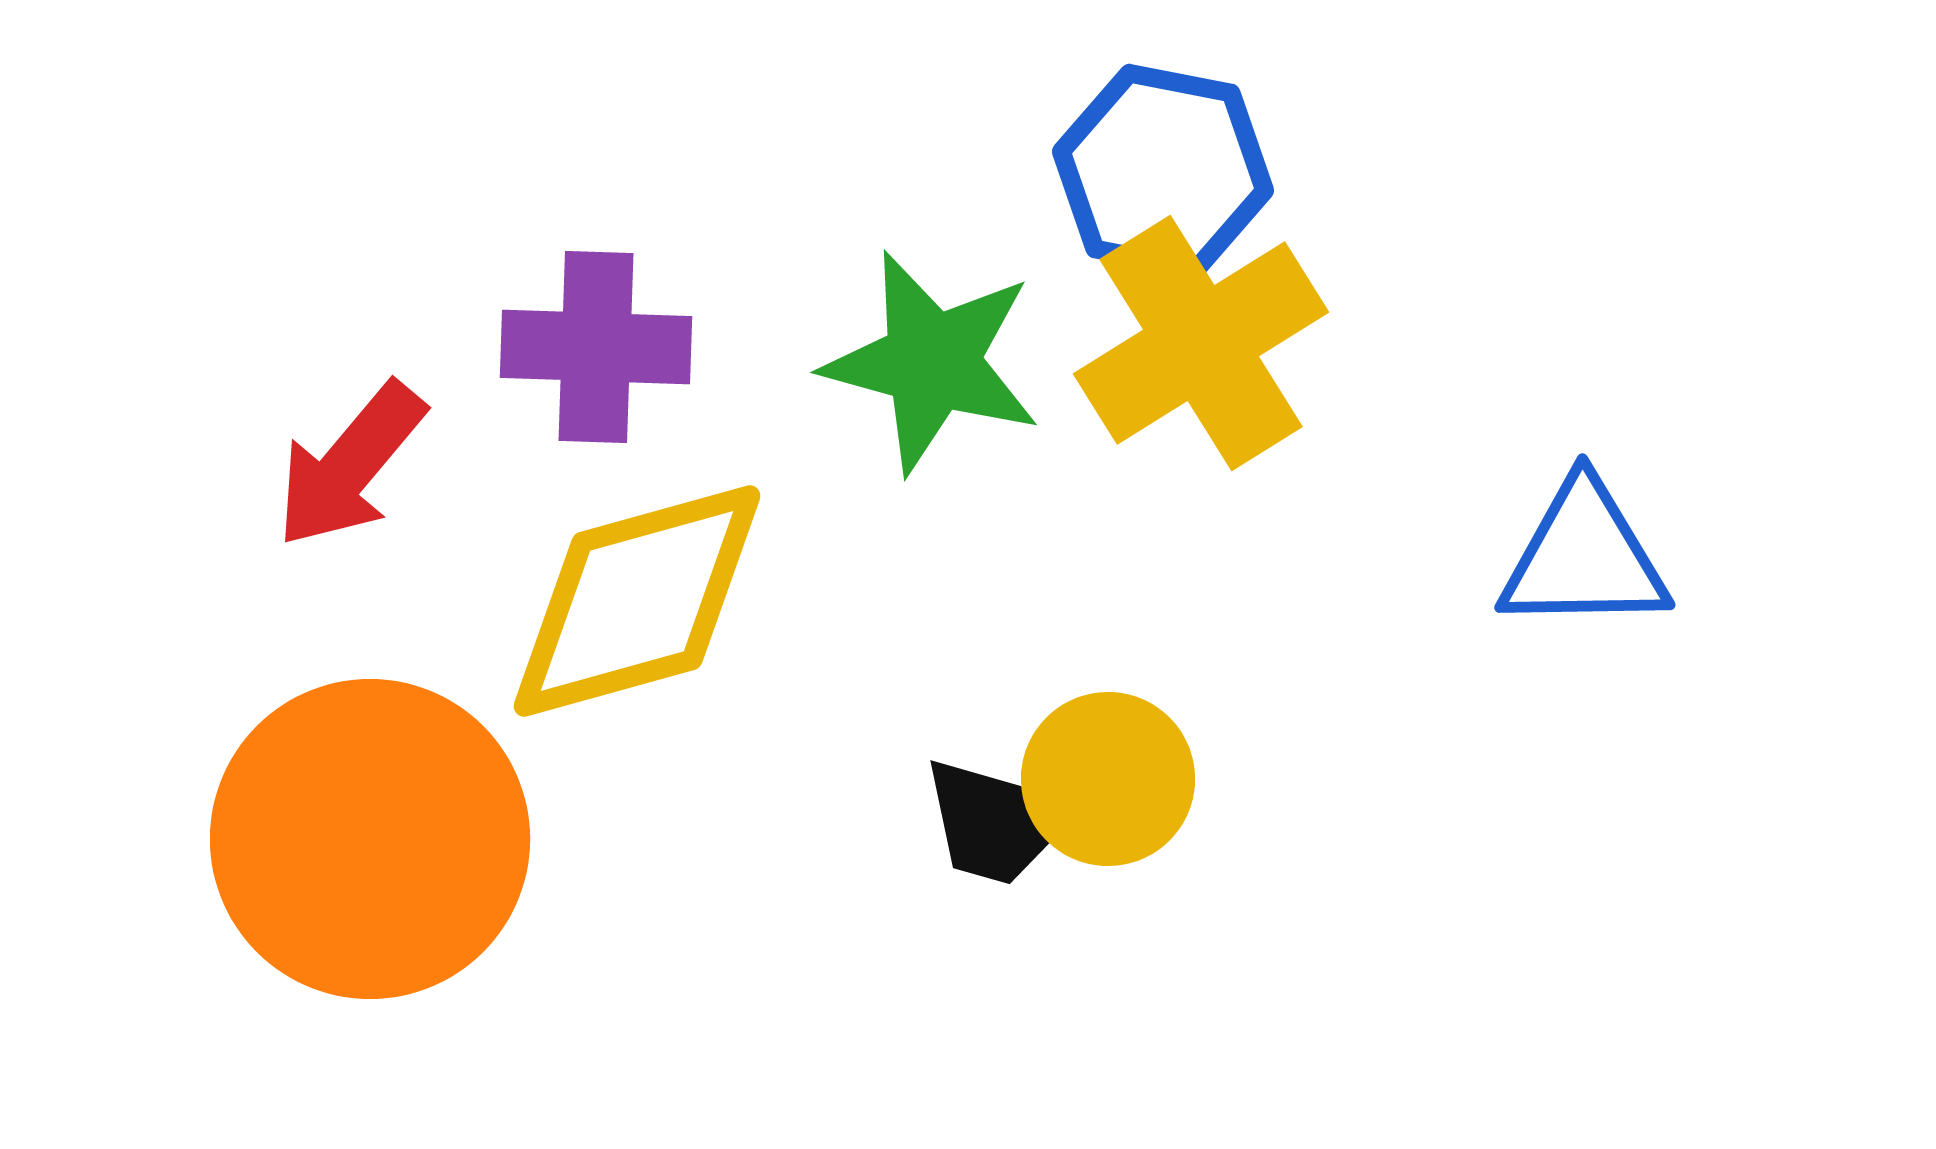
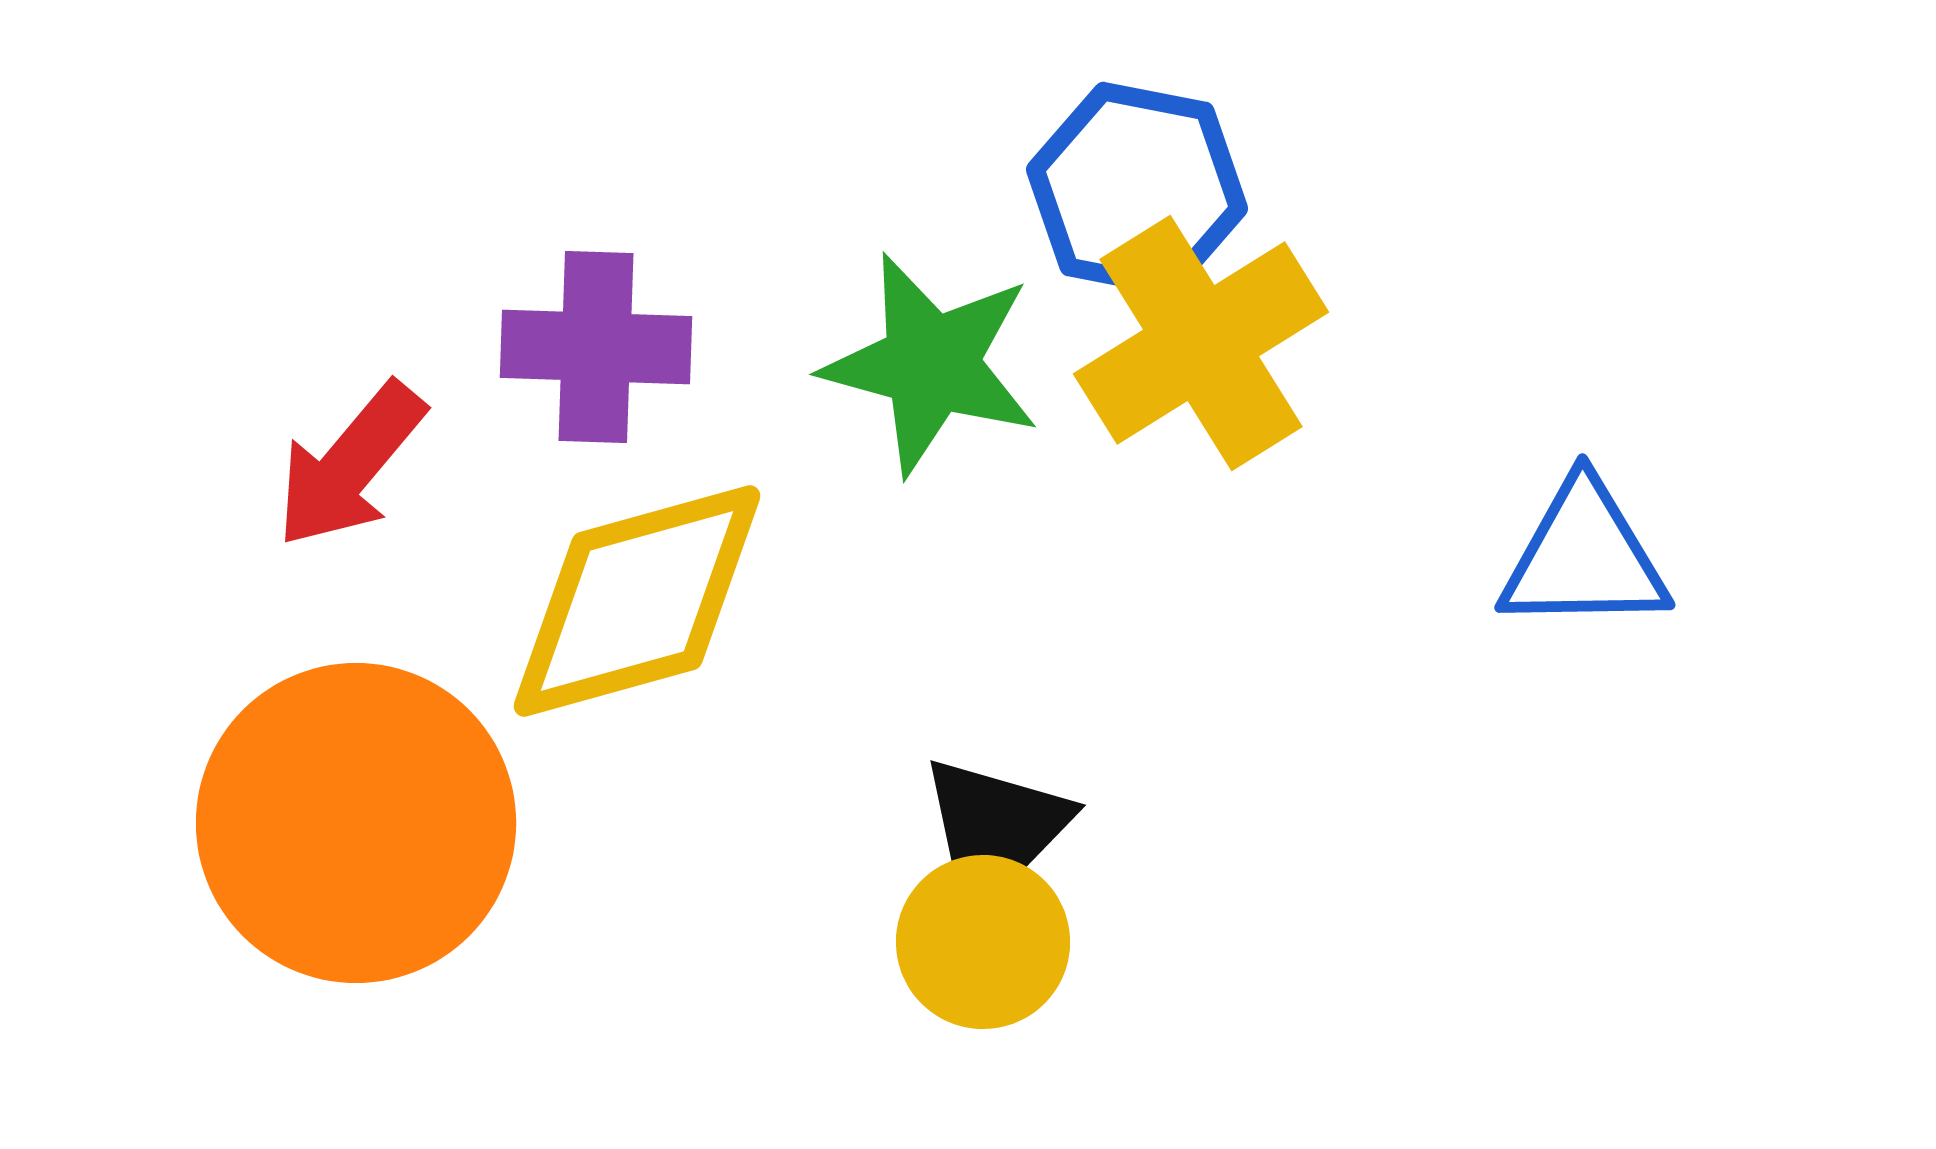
blue hexagon: moved 26 px left, 18 px down
green star: moved 1 px left, 2 px down
yellow circle: moved 125 px left, 163 px down
orange circle: moved 14 px left, 16 px up
